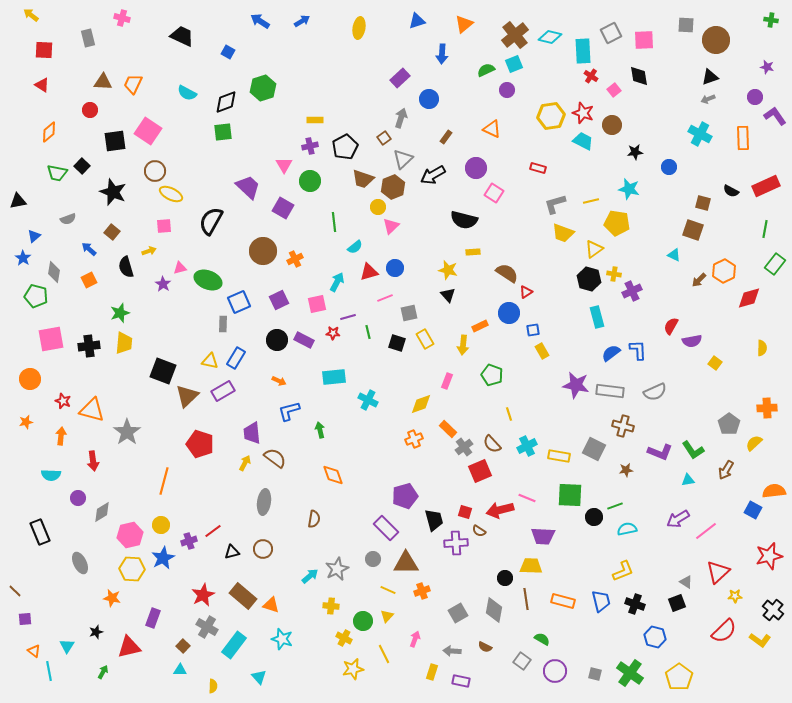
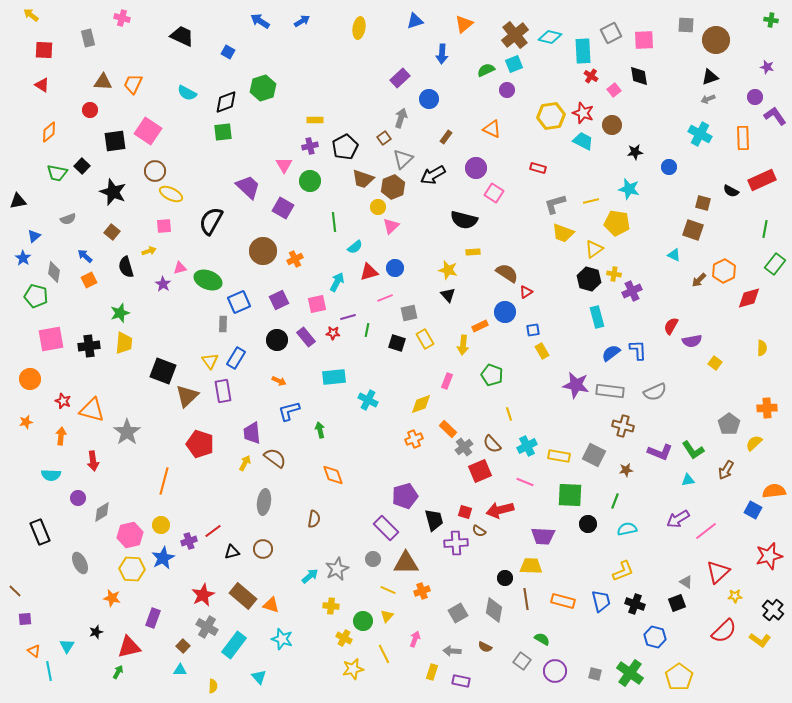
blue triangle at (417, 21): moved 2 px left
red rectangle at (766, 186): moved 4 px left, 6 px up
blue arrow at (89, 249): moved 4 px left, 7 px down
blue circle at (509, 313): moved 4 px left, 1 px up
green line at (368, 332): moved 1 px left, 2 px up; rotated 24 degrees clockwise
purple rectangle at (304, 340): moved 2 px right, 3 px up; rotated 24 degrees clockwise
yellow triangle at (210, 361): rotated 42 degrees clockwise
purple rectangle at (223, 391): rotated 70 degrees counterclockwise
gray square at (594, 449): moved 6 px down
pink line at (527, 498): moved 2 px left, 16 px up
green line at (615, 506): moved 5 px up; rotated 49 degrees counterclockwise
black circle at (594, 517): moved 6 px left, 7 px down
green arrow at (103, 672): moved 15 px right
